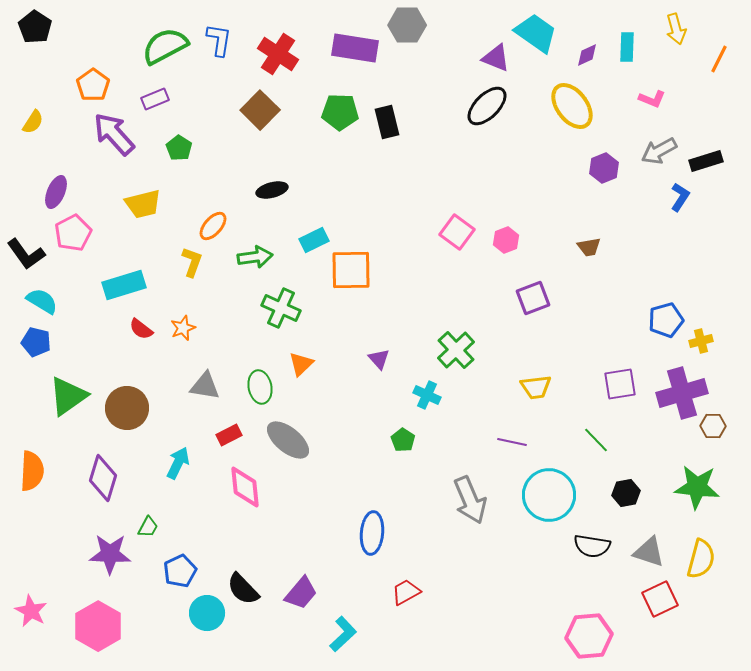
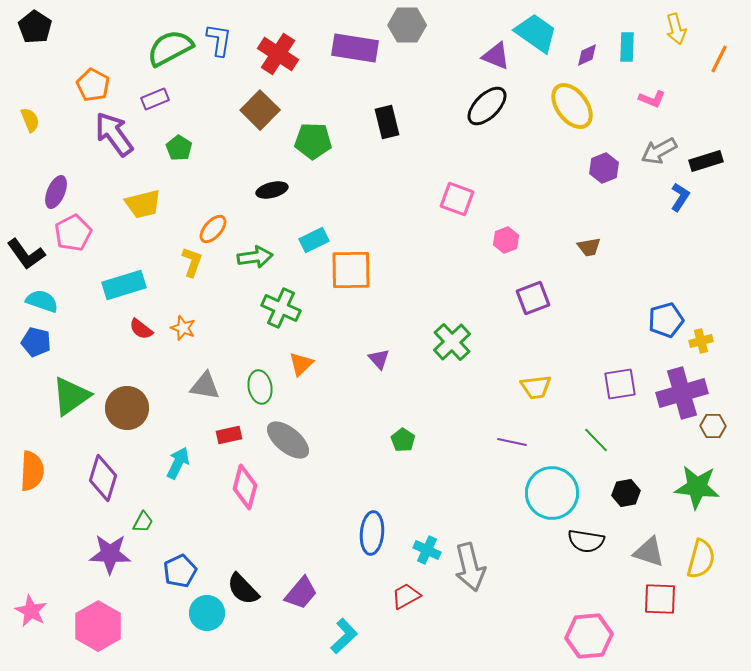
green semicircle at (165, 46): moved 5 px right, 2 px down
purple triangle at (496, 58): moved 2 px up
orange pentagon at (93, 85): rotated 8 degrees counterclockwise
green pentagon at (340, 112): moved 27 px left, 29 px down
yellow semicircle at (33, 122): moved 3 px left, 2 px up; rotated 55 degrees counterclockwise
purple arrow at (114, 134): rotated 6 degrees clockwise
orange ellipse at (213, 226): moved 3 px down
pink square at (457, 232): moved 33 px up; rotated 16 degrees counterclockwise
cyan semicircle at (42, 301): rotated 12 degrees counterclockwise
orange star at (183, 328): rotated 30 degrees counterclockwise
green cross at (456, 350): moved 4 px left, 8 px up
cyan cross at (427, 395): moved 155 px down
green triangle at (68, 396): moved 3 px right
red rectangle at (229, 435): rotated 15 degrees clockwise
pink diamond at (245, 487): rotated 21 degrees clockwise
cyan circle at (549, 495): moved 3 px right, 2 px up
gray arrow at (470, 500): moved 67 px down; rotated 9 degrees clockwise
green trapezoid at (148, 527): moved 5 px left, 5 px up
black semicircle at (592, 546): moved 6 px left, 5 px up
red trapezoid at (406, 592): moved 4 px down
red square at (660, 599): rotated 27 degrees clockwise
cyan L-shape at (343, 634): moved 1 px right, 2 px down
